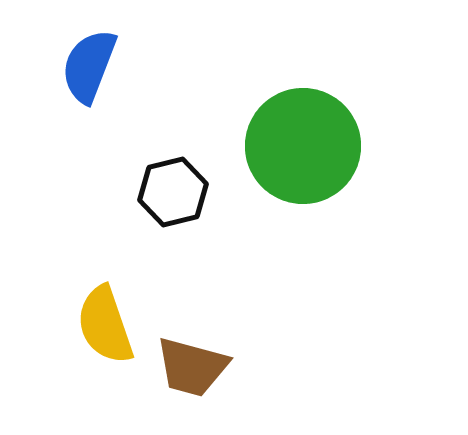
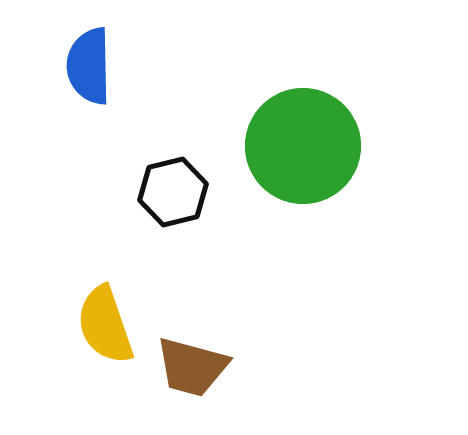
blue semicircle: rotated 22 degrees counterclockwise
